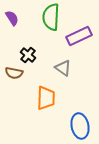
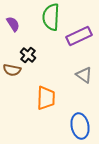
purple semicircle: moved 1 px right, 6 px down
gray triangle: moved 21 px right, 7 px down
brown semicircle: moved 2 px left, 3 px up
